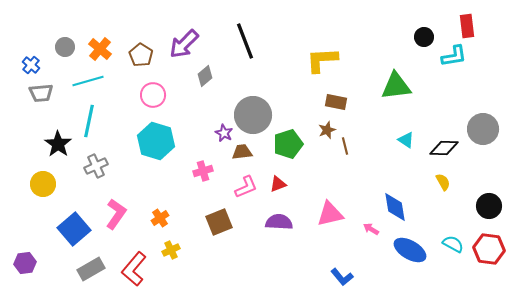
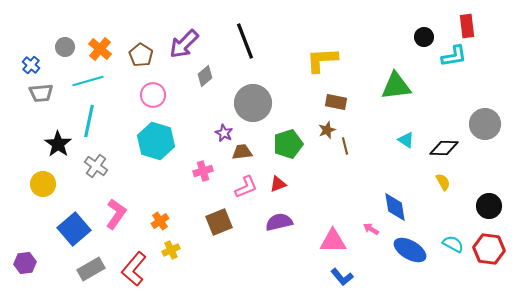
gray circle at (253, 115): moved 12 px up
gray circle at (483, 129): moved 2 px right, 5 px up
gray cross at (96, 166): rotated 30 degrees counterclockwise
pink triangle at (330, 214): moved 3 px right, 27 px down; rotated 12 degrees clockwise
orange cross at (160, 218): moved 3 px down
purple semicircle at (279, 222): rotated 16 degrees counterclockwise
